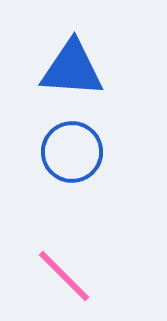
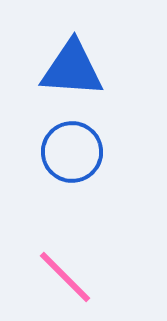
pink line: moved 1 px right, 1 px down
